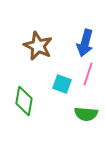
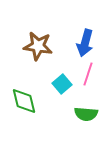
brown star: rotated 16 degrees counterclockwise
cyan square: rotated 30 degrees clockwise
green diamond: rotated 24 degrees counterclockwise
